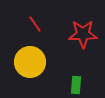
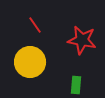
red line: moved 1 px down
red star: moved 1 px left, 6 px down; rotated 12 degrees clockwise
